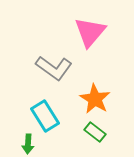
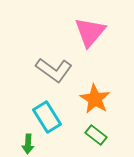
gray L-shape: moved 2 px down
cyan rectangle: moved 2 px right, 1 px down
green rectangle: moved 1 px right, 3 px down
